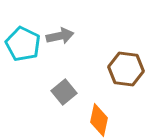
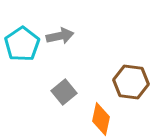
cyan pentagon: moved 1 px left; rotated 12 degrees clockwise
brown hexagon: moved 5 px right, 13 px down
orange diamond: moved 2 px right, 1 px up
